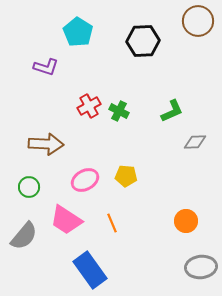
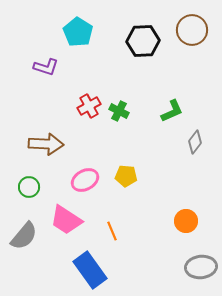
brown circle: moved 6 px left, 9 px down
gray diamond: rotated 50 degrees counterclockwise
orange line: moved 8 px down
